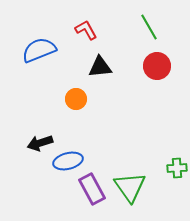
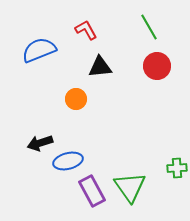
purple rectangle: moved 2 px down
